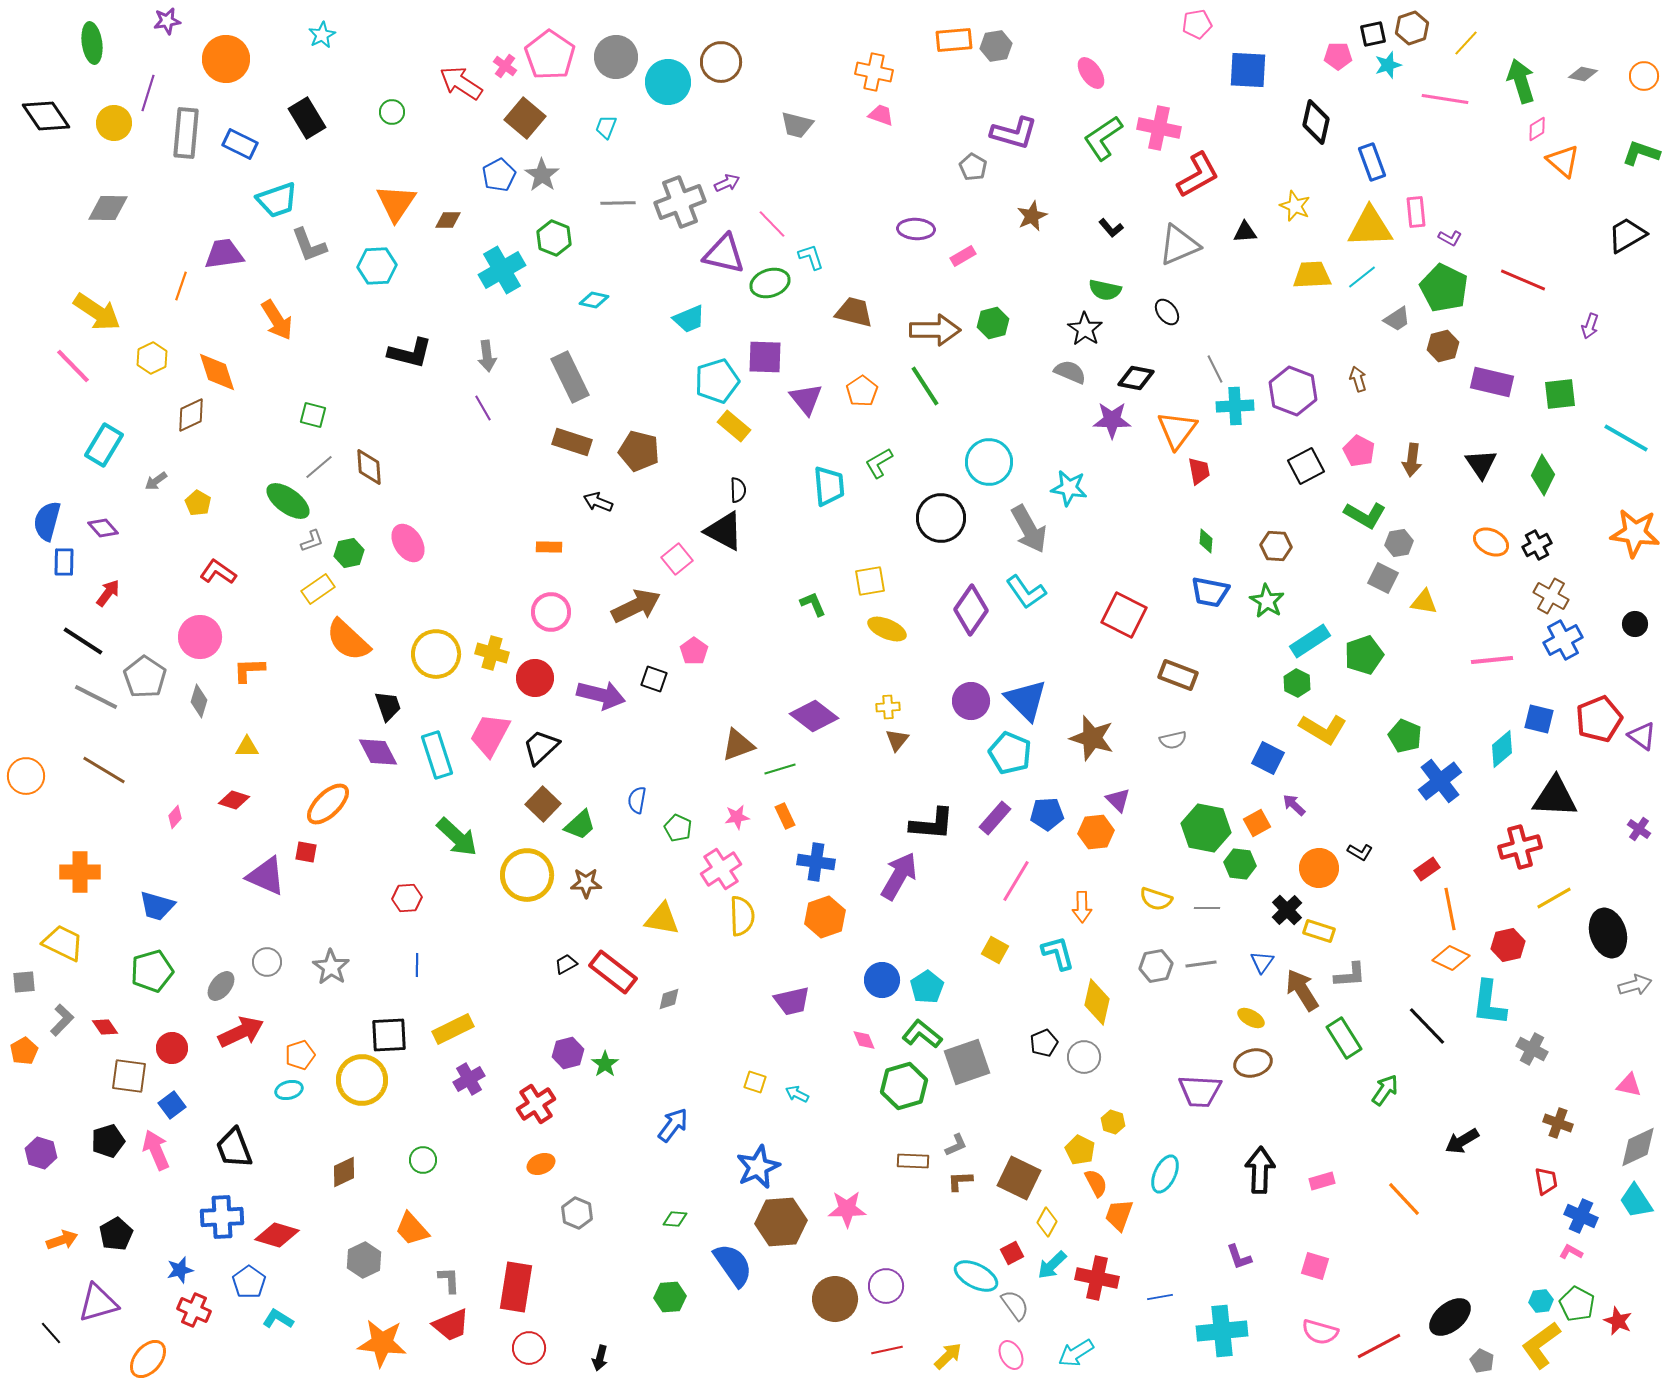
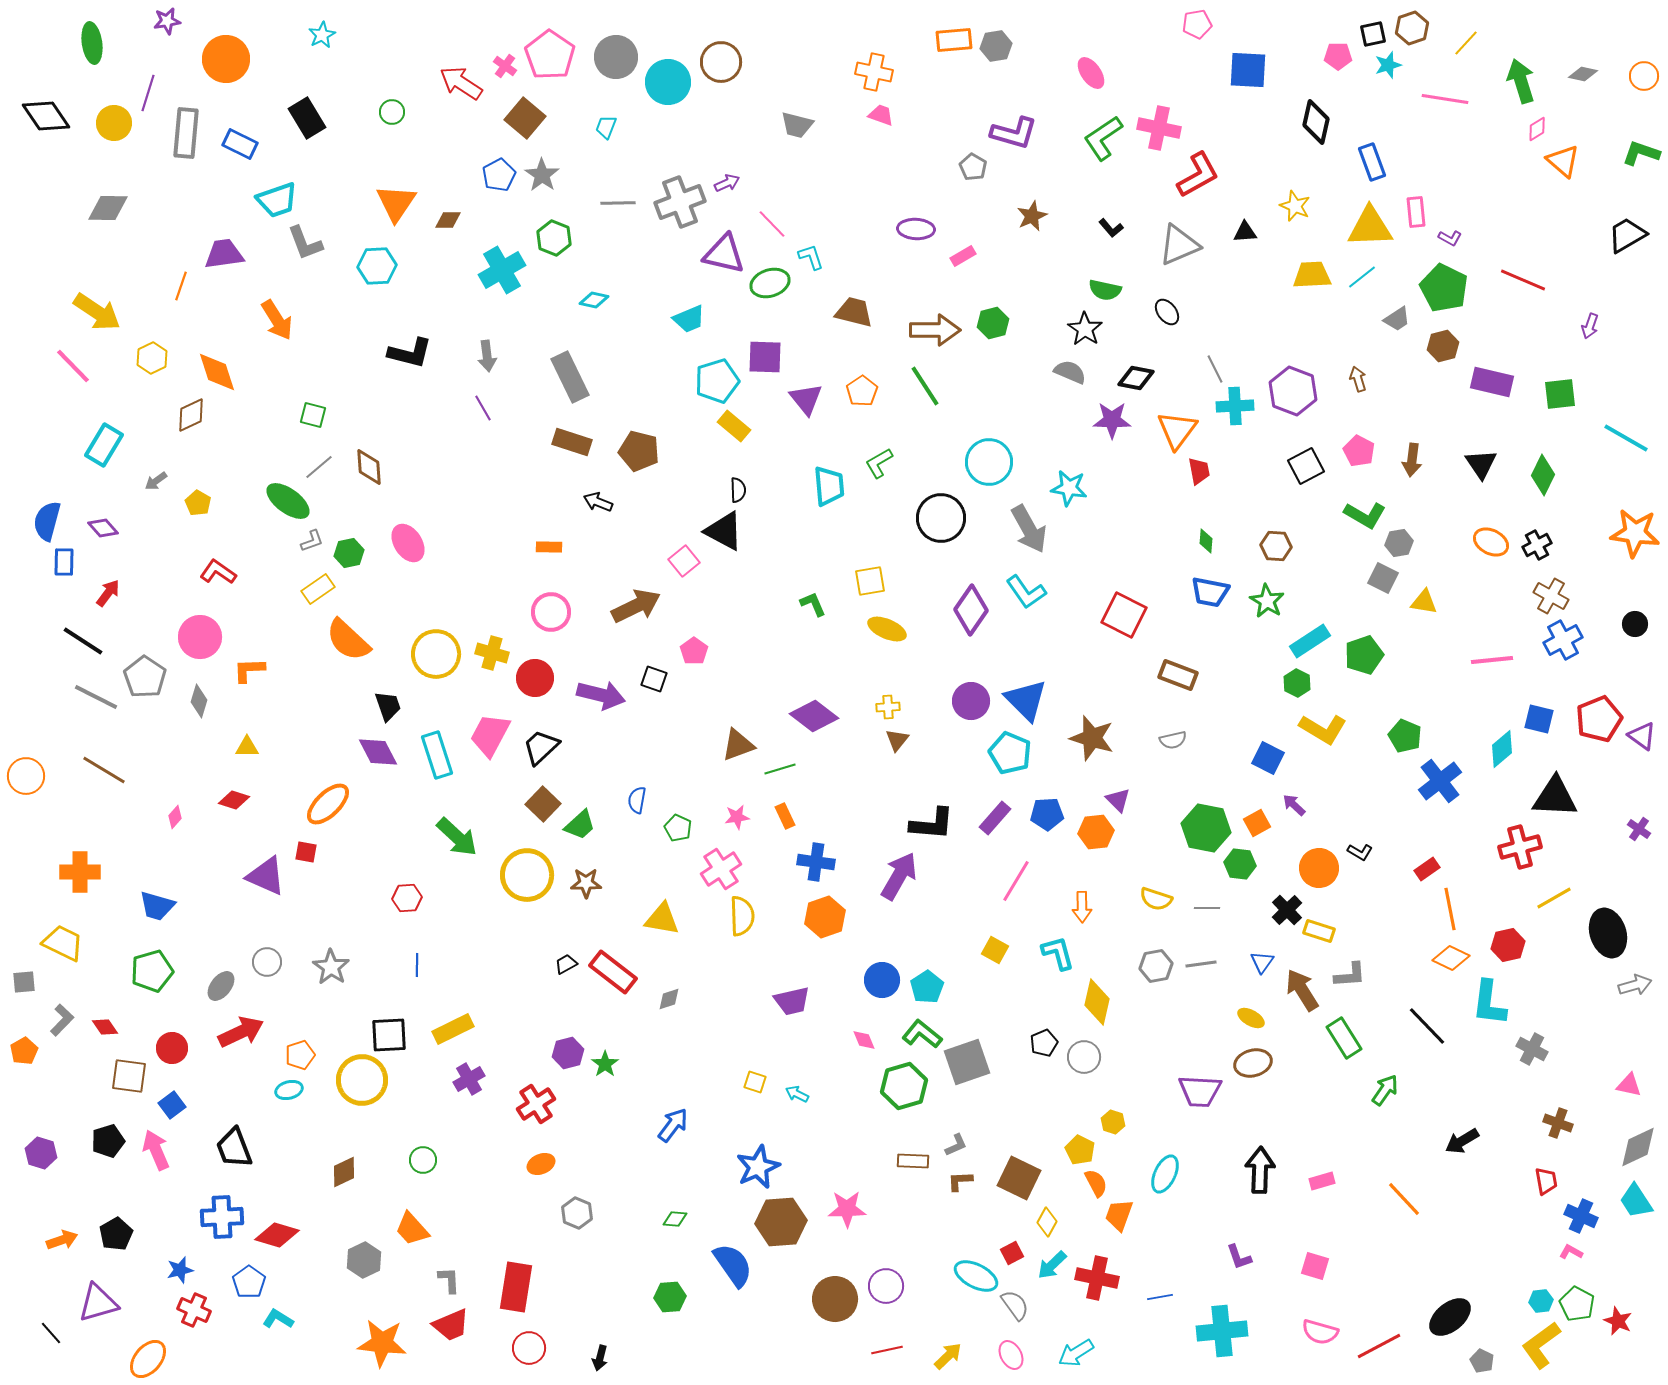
gray L-shape at (309, 245): moved 4 px left, 2 px up
pink square at (677, 559): moved 7 px right, 2 px down
